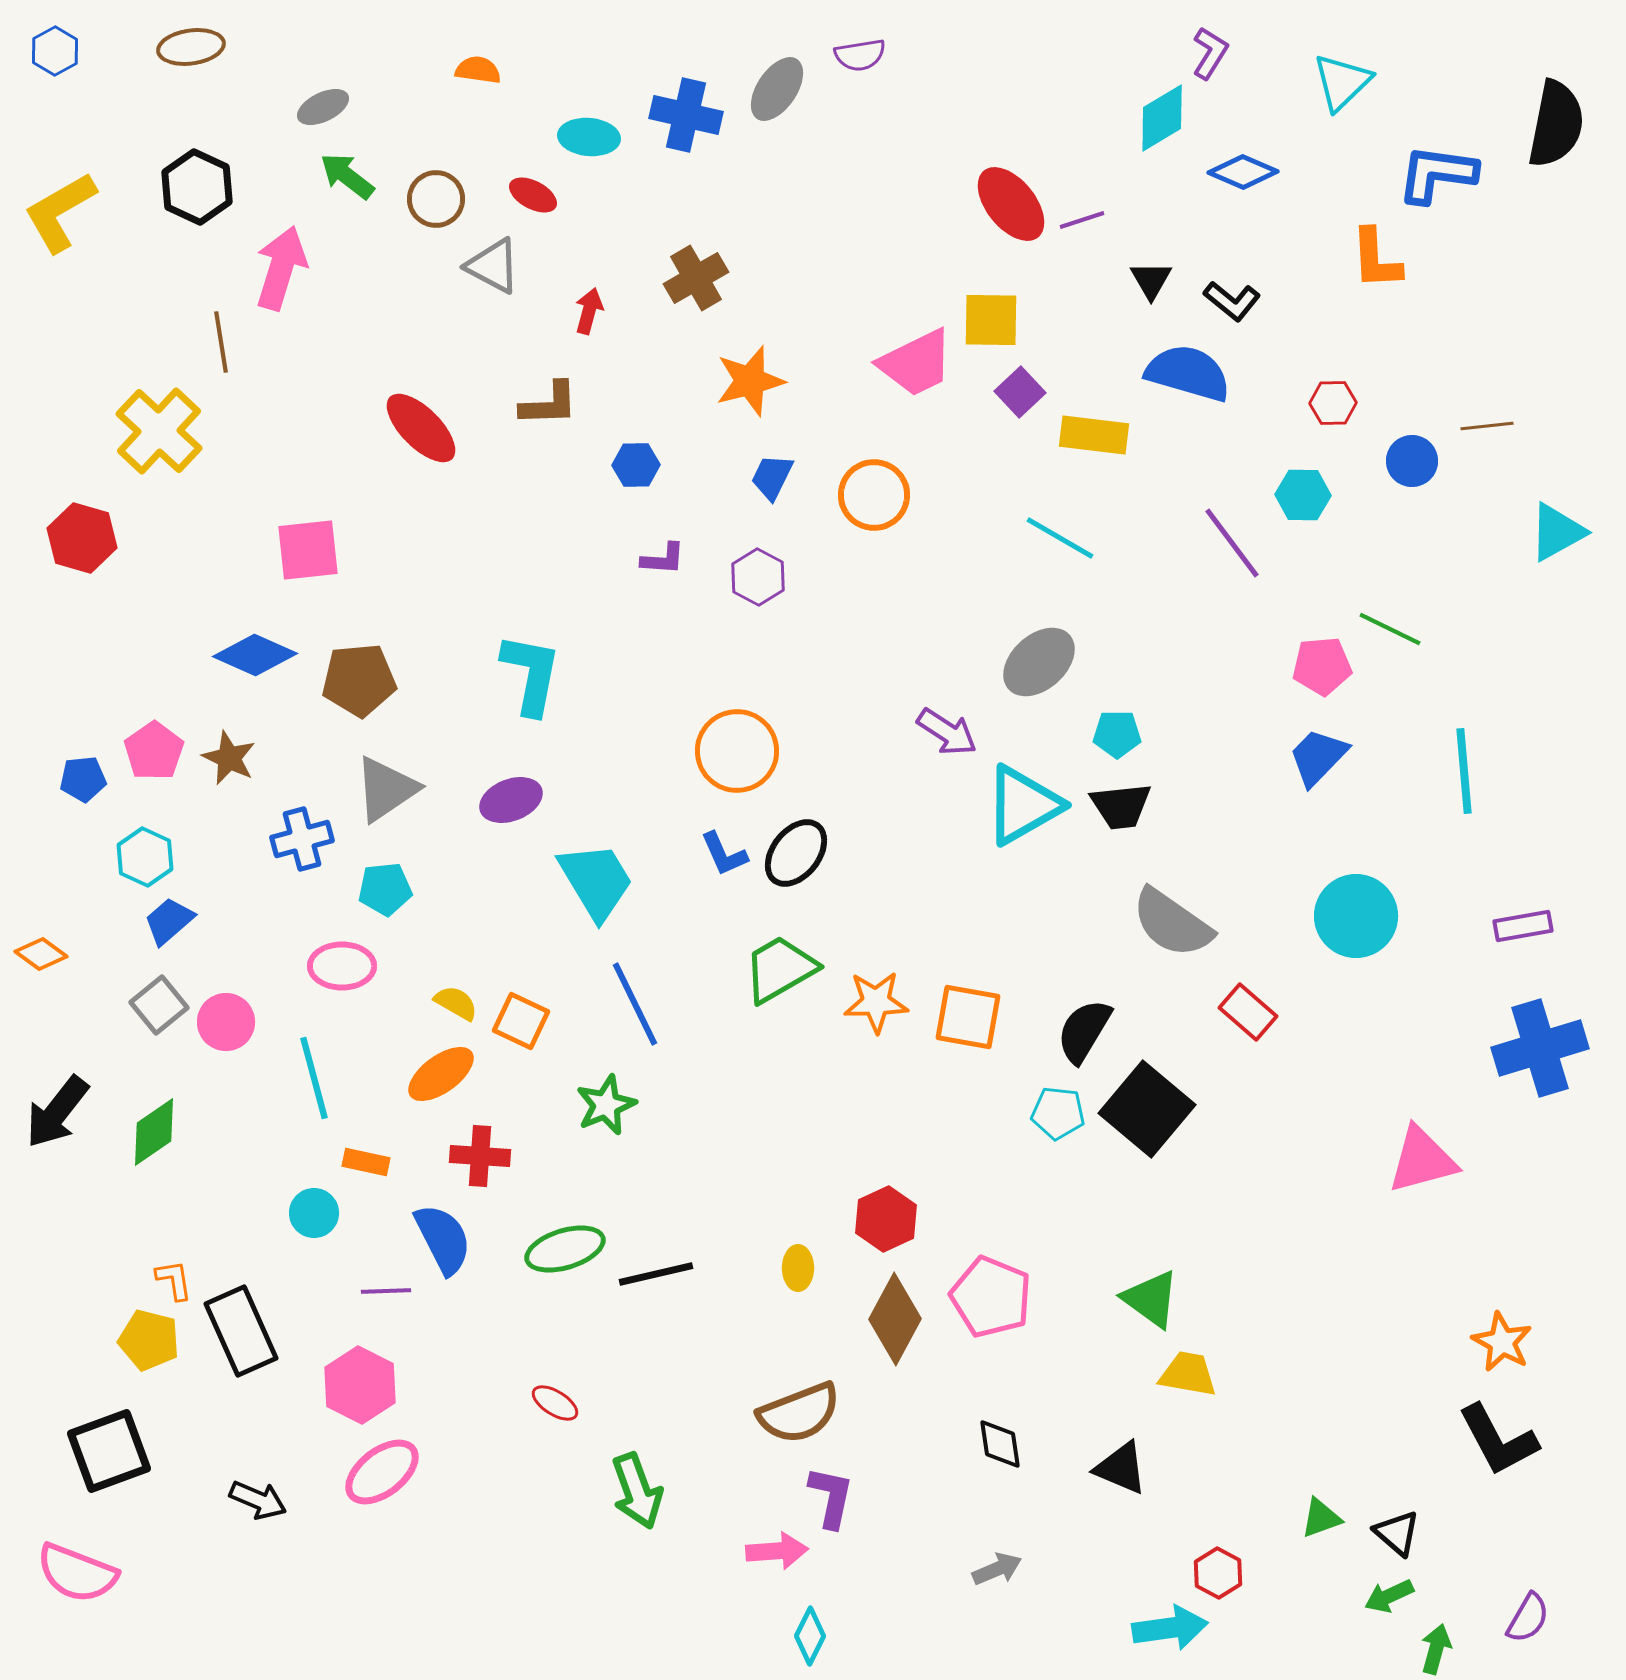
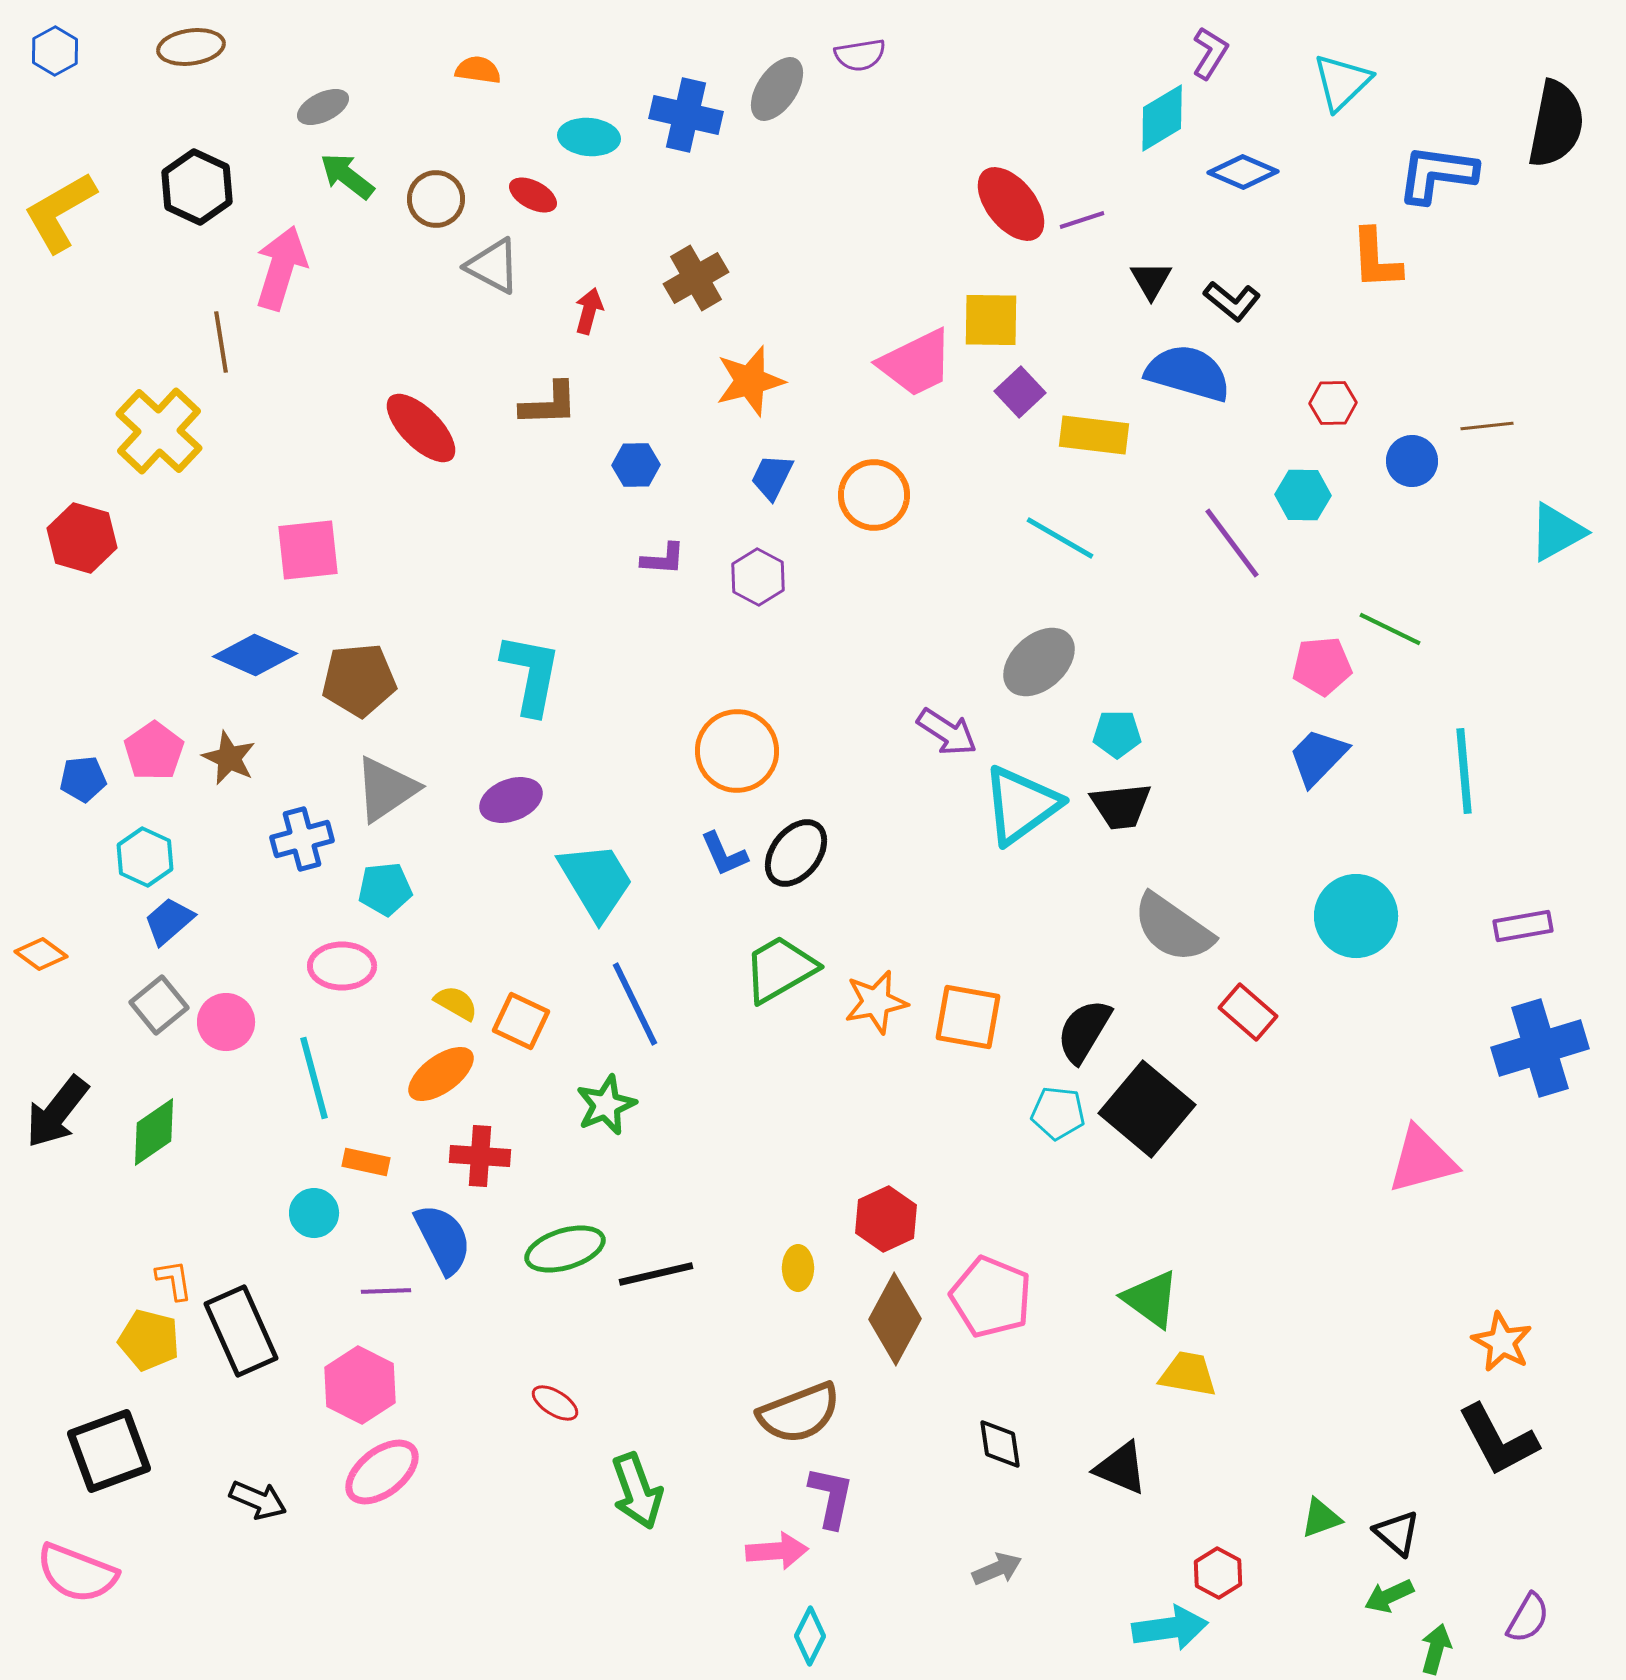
cyan triangle at (1023, 805): moved 2 px left; rotated 6 degrees counterclockwise
gray semicircle at (1172, 923): moved 1 px right, 5 px down
orange star at (876, 1002): rotated 10 degrees counterclockwise
